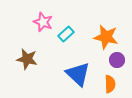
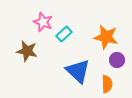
cyan rectangle: moved 2 px left
brown star: moved 8 px up
blue triangle: moved 3 px up
orange semicircle: moved 3 px left
